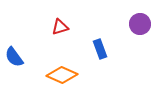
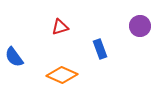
purple circle: moved 2 px down
